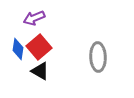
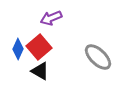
purple arrow: moved 17 px right
blue diamond: rotated 15 degrees clockwise
gray ellipse: rotated 44 degrees counterclockwise
